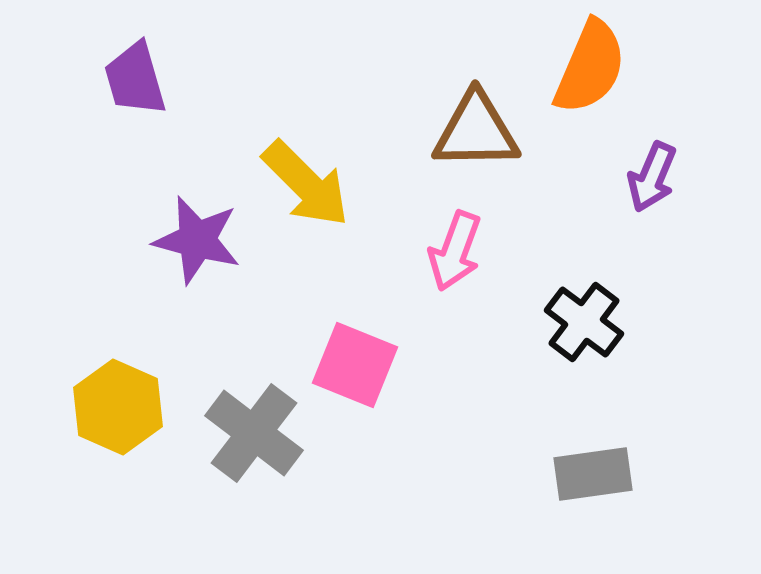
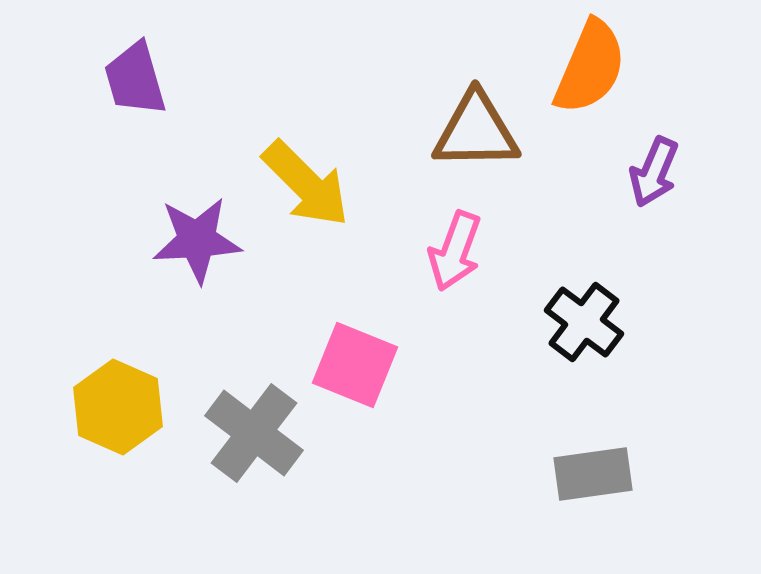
purple arrow: moved 2 px right, 5 px up
purple star: rotated 18 degrees counterclockwise
